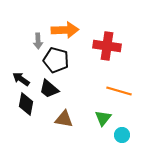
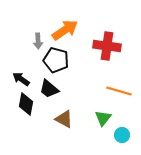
orange arrow: rotated 32 degrees counterclockwise
brown triangle: rotated 18 degrees clockwise
